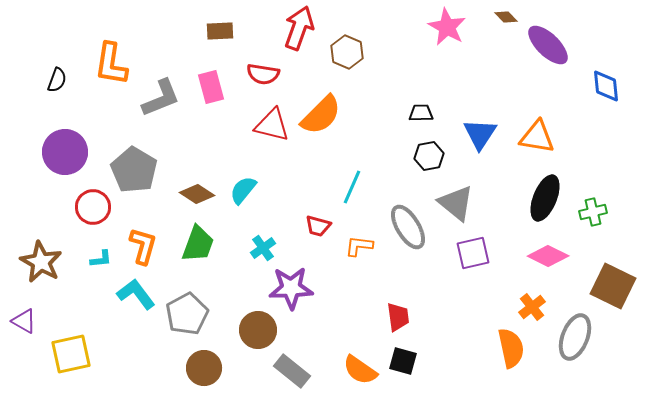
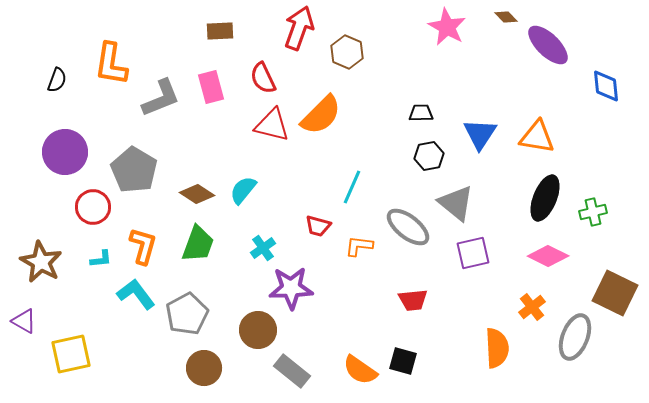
red semicircle at (263, 74): moved 4 px down; rotated 56 degrees clockwise
gray ellipse at (408, 227): rotated 21 degrees counterclockwise
brown square at (613, 286): moved 2 px right, 7 px down
red trapezoid at (398, 317): moved 15 px right, 17 px up; rotated 92 degrees clockwise
orange semicircle at (511, 348): moved 14 px left; rotated 9 degrees clockwise
